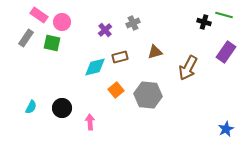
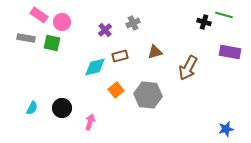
gray rectangle: rotated 66 degrees clockwise
purple rectangle: moved 4 px right; rotated 65 degrees clockwise
brown rectangle: moved 1 px up
cyan semicircle: moved 1 px right, 1 px down
pink arrow: rotated 21 degrees clockwise
blue star: rotated 14 degrees clockwise
